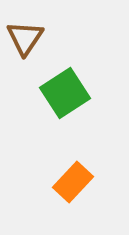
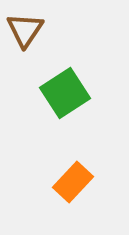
brown triangle: moved 8 px up
